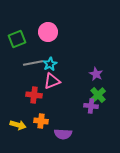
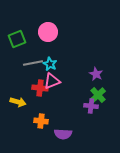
cyan star: rotated 16 degrees counterclockwise
red cross: moved 6 px right, 7 px up
yellow arrow: moved 23 px up
